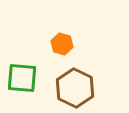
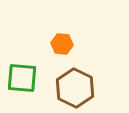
orange hexagon: rotated 10 degrees counterclockwise
